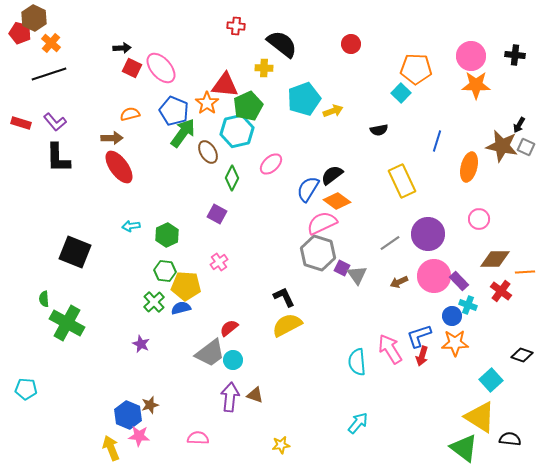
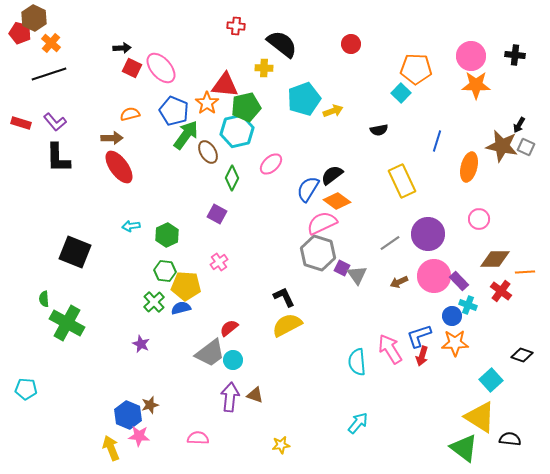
green pentagon at (248, 106): moved 2 px left, 1 px down; rotated 12 degrees clockwise
green arrow at (183, 133): moved 3 px right, 2 px down
